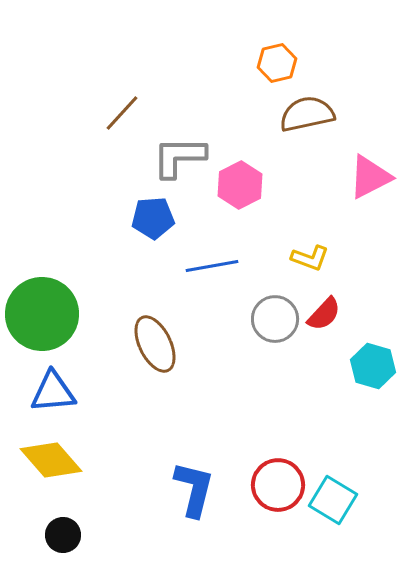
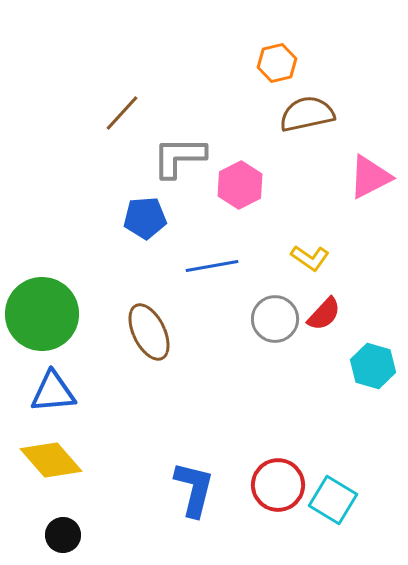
blue pentagon: moved 8 px left
yellow L-shape: rotated 15 degrees clockwise
brown ellipse: moved 6 px left, 12 px up
